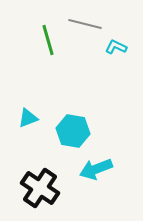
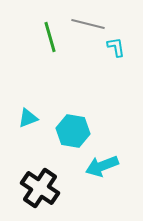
gray line: moved 3 px right
green line: moved 2 px right, 3 px up
cyan L-shape: rotated 55 degrees clockwise
cyan arrow: moved 6 px right, 3 px up
